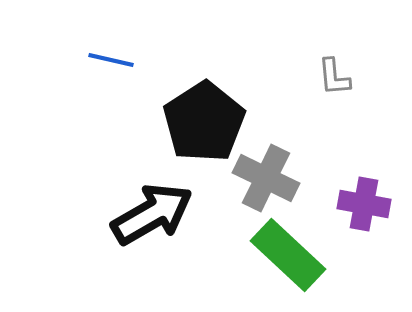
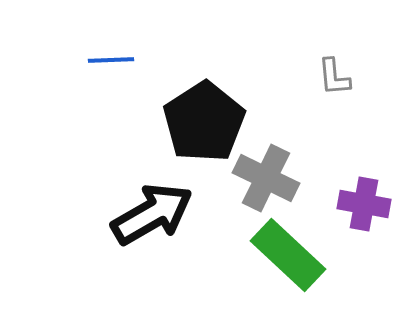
blue line: rotated 15 degrees counterclockwise
